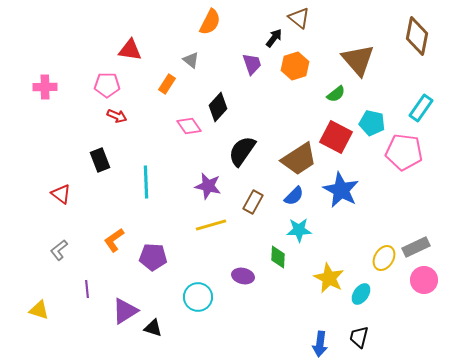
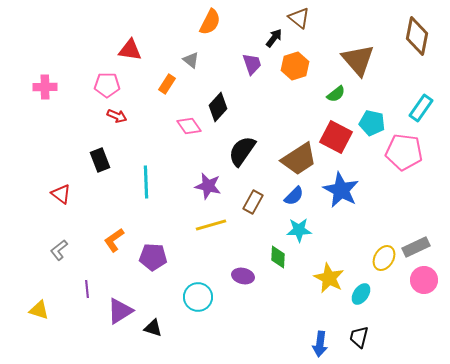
purple triangle at (125, 311): moved 5 px left
